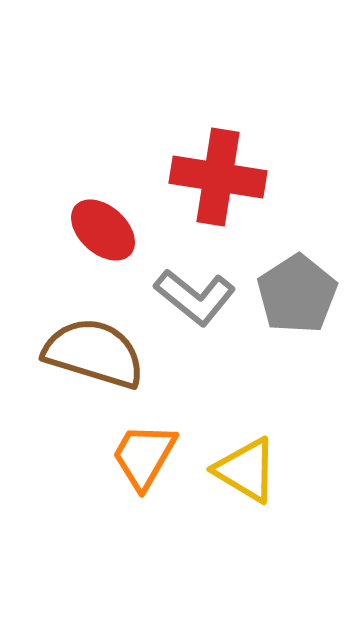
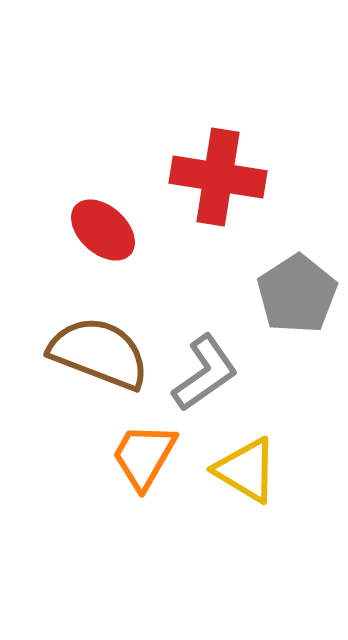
gray L-shape: moved 10 px right, 76 px down; rotated 74 degrees counterclockwise
brown semicircle: moved 5 px right; rotated 4 degrees clockwise
